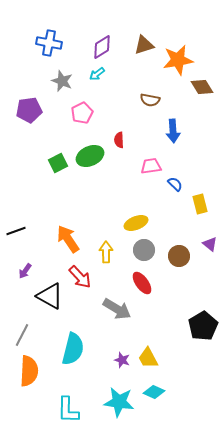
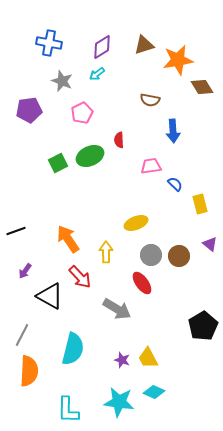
gray circle: moved 7 px right, 5 px down
